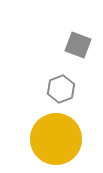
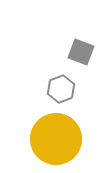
gray square: moved 3 px right, 7 px down
